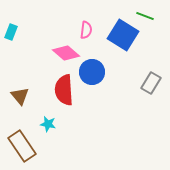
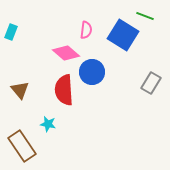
brown triangle: moved 6 px up
